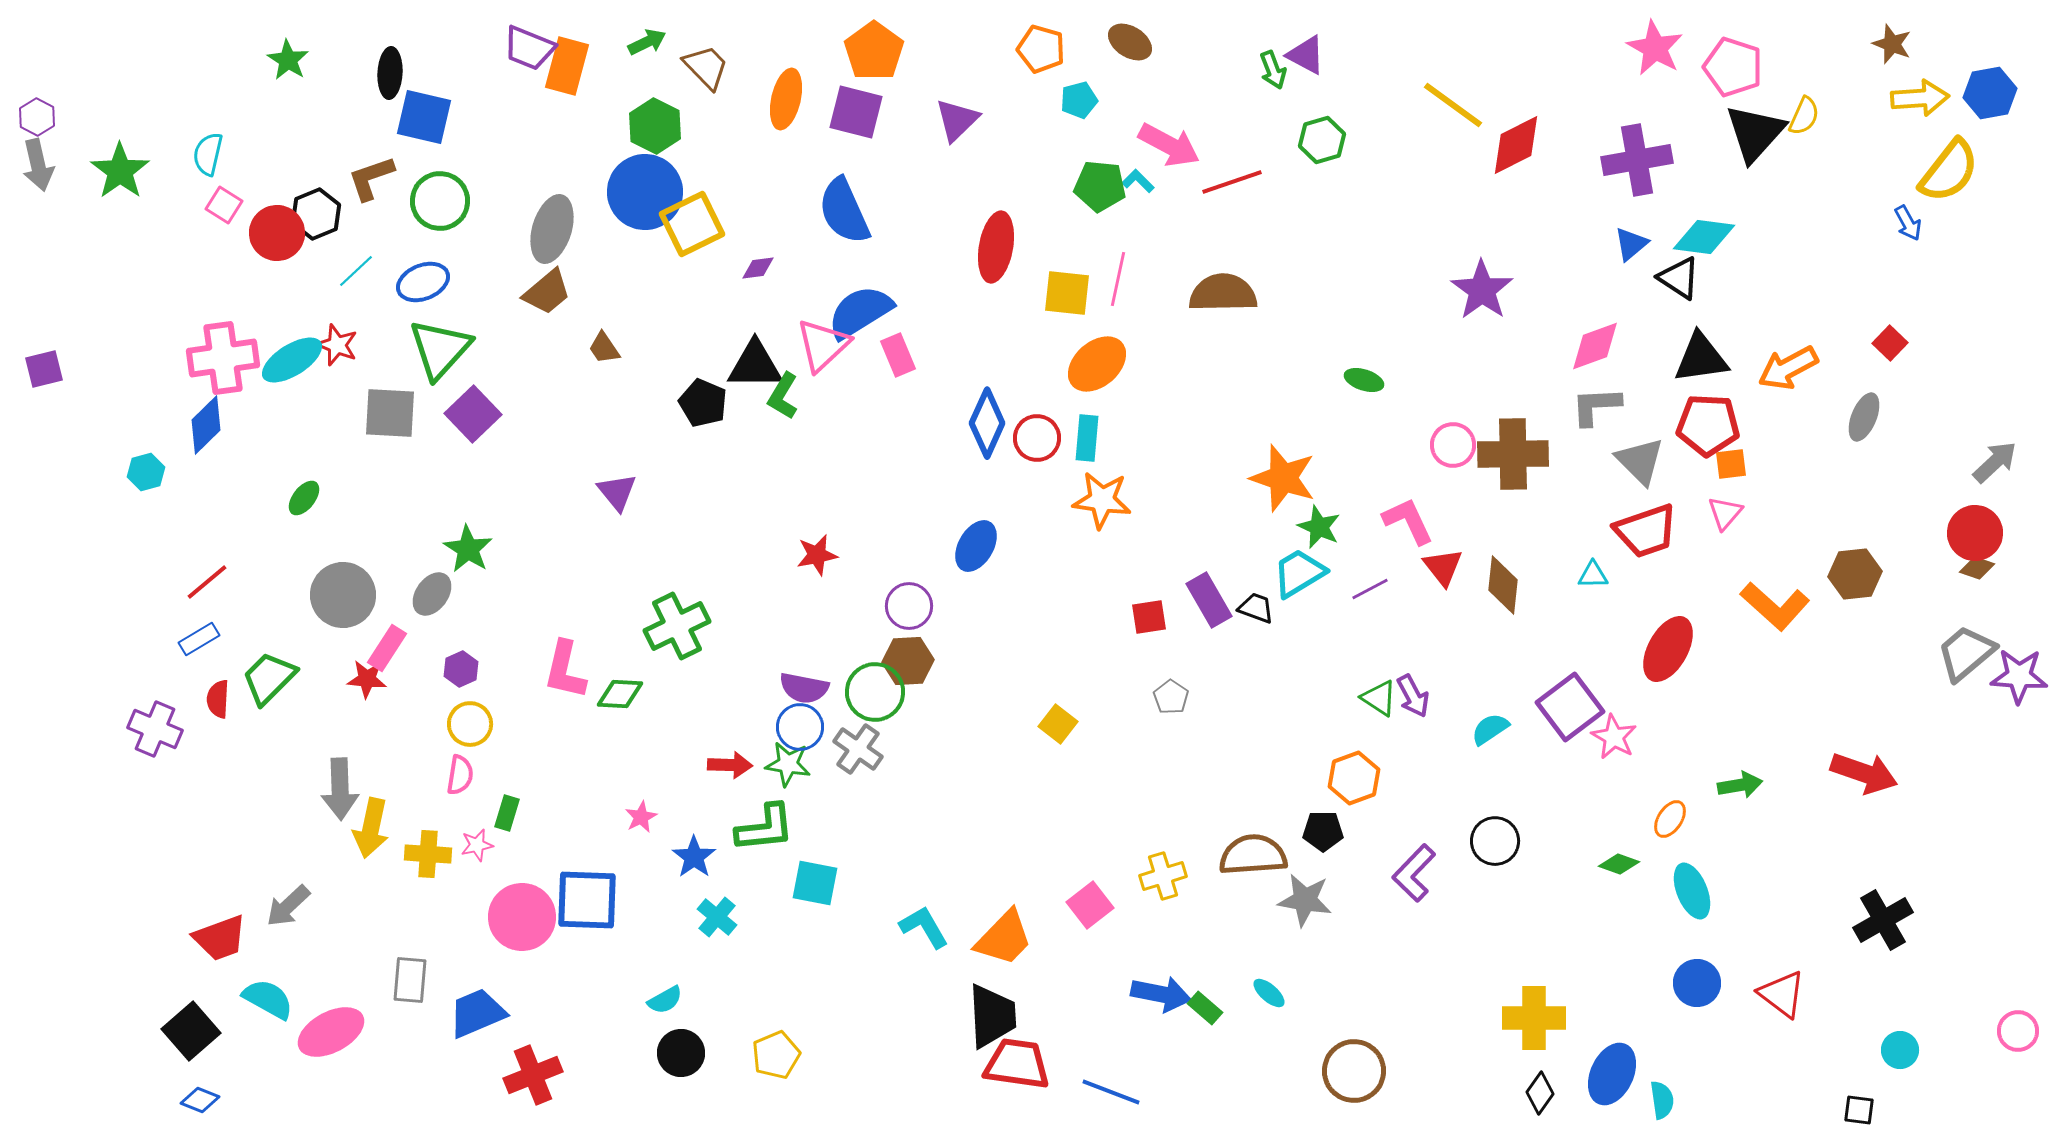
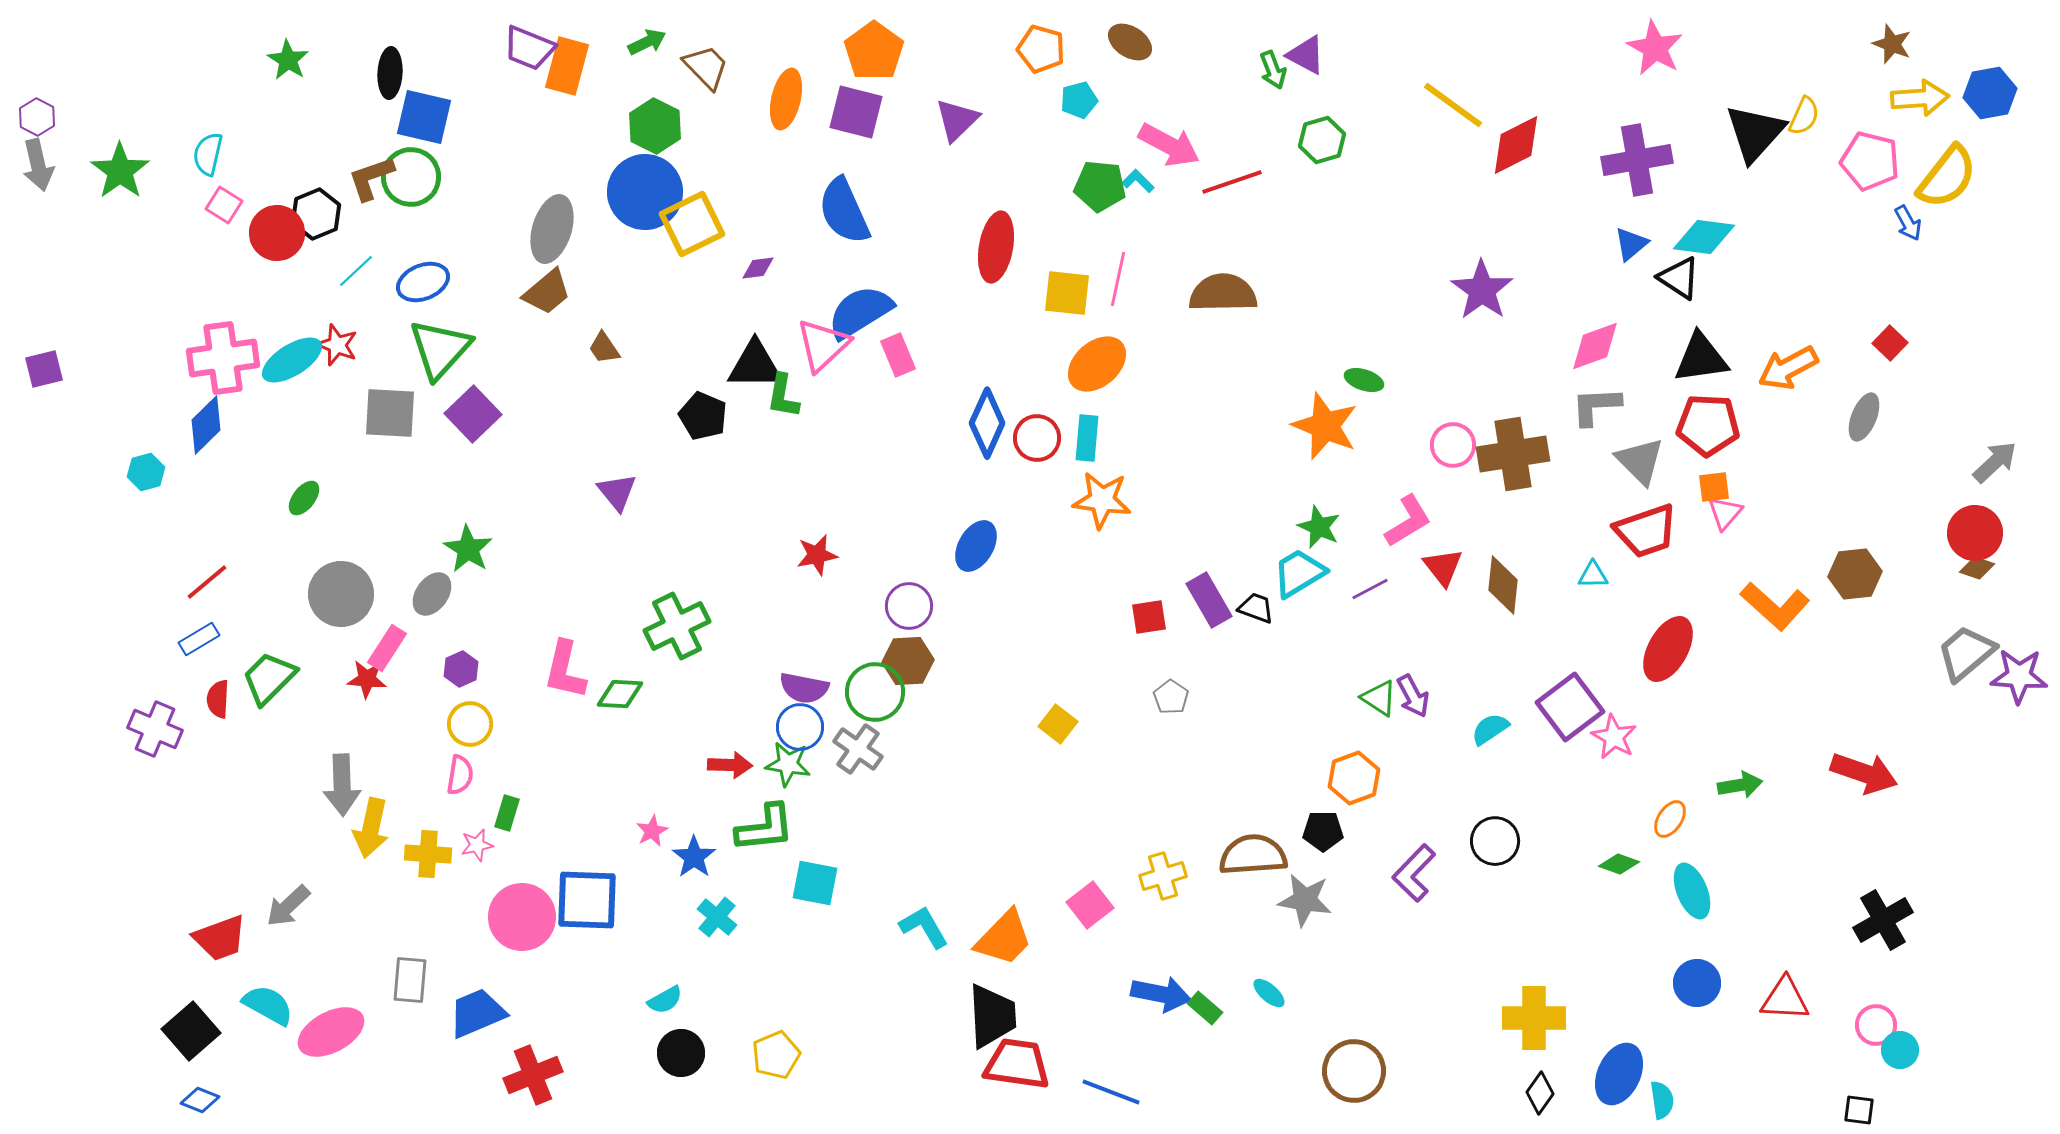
pink pentagon at (1733, 67): moved 137 px right, 94 px down; rotated 4 degrees counterclockwise
yellow semicircle at (1949, 171): moved 2 px left, 6 px down
green circle at (440, 201): moved 29 px left, 24 px up
green L-shape at (783, 396): rotated 21 degrees counterclockwise
black pentagon at (703, 403): moved 13 px down
brown cross at (1513, 454): rotated 8 degrees counterclockwise
orange square at (1731, 464): moved 17 px left, 23 px down
orange star at (1283, 478): moved 42 px right, 52 px up; rotated 4 degrees clockwise
pink L-shape at (1408, 521): rotated 84 degrees clockwise
gray circle at (343, 595): moved 2 px left, 1 px up
gray arrow at (340, 789): moved 2 px right, 4 px up
pink star at (641, 817): moved 11 px right, 14 px down
red triangle at (1782, 994): moved 3 px right, 5 px down; rotated 34 degrees counterclockwise
cyan semicircle at (268, 999): moved 6 px down
pink circle at (2018, 1031): moved 142 px left, 6 px up
blue ellipse at (1612, 1074): moved 7 px right
